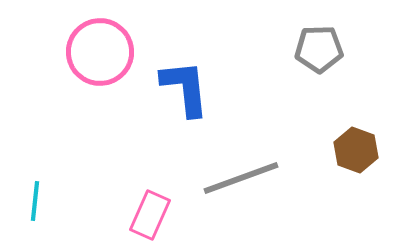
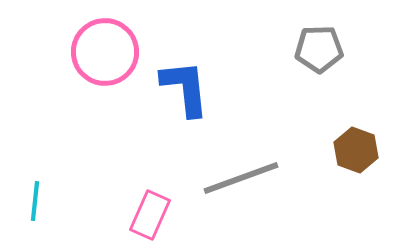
pink circle: moved 5 px right
